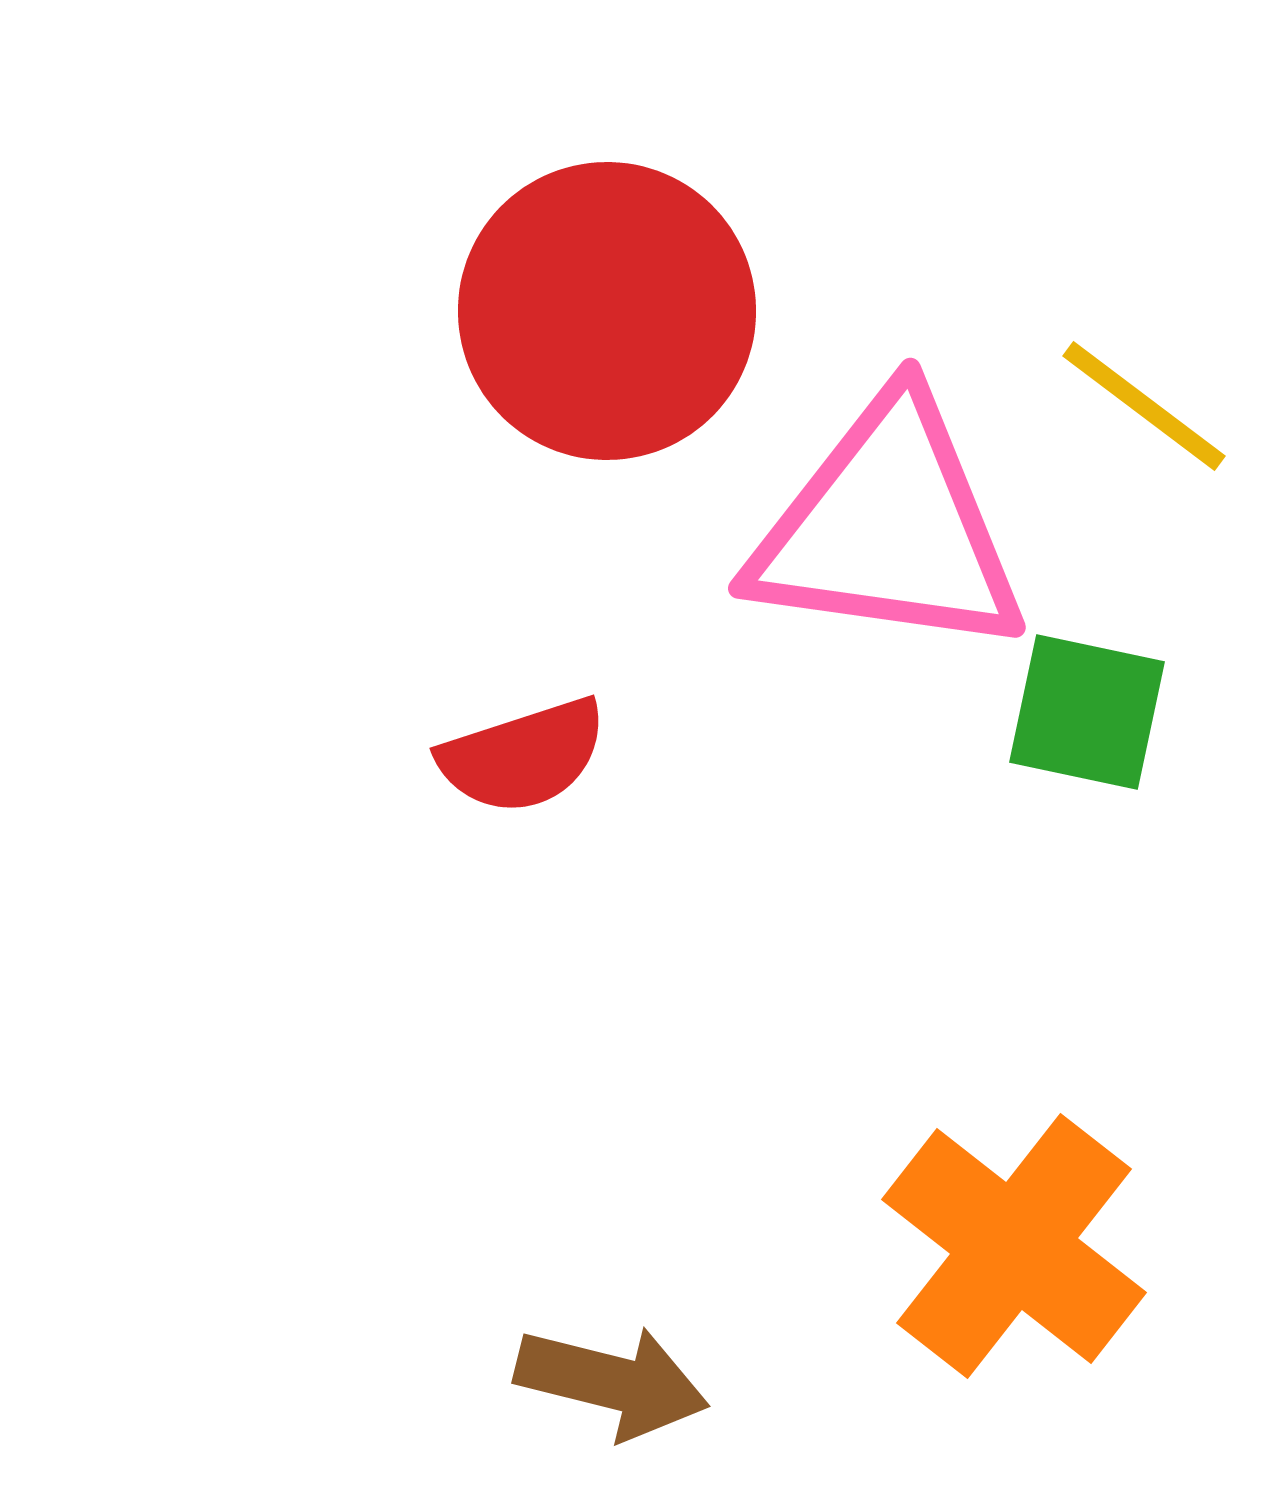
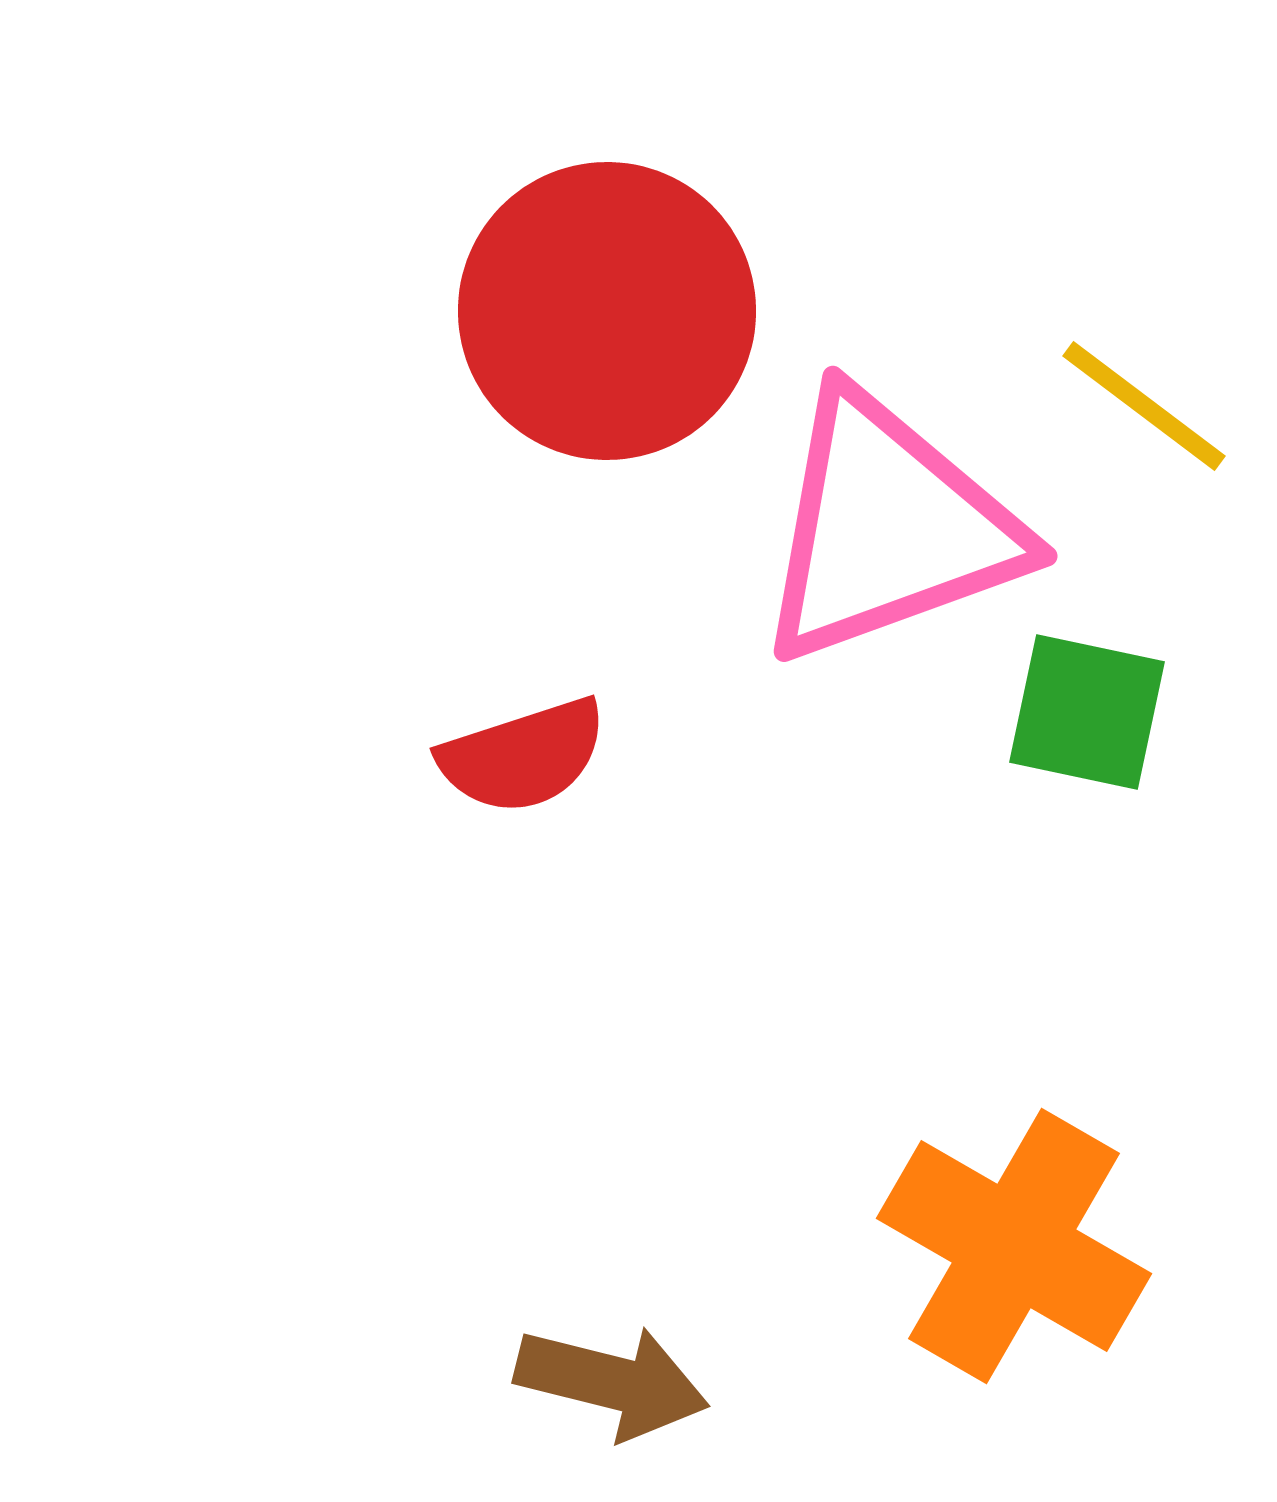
pink triangle: rotated 28 degrees counterclockwise
orange cross: rotated 8 degrees counterclockwise
